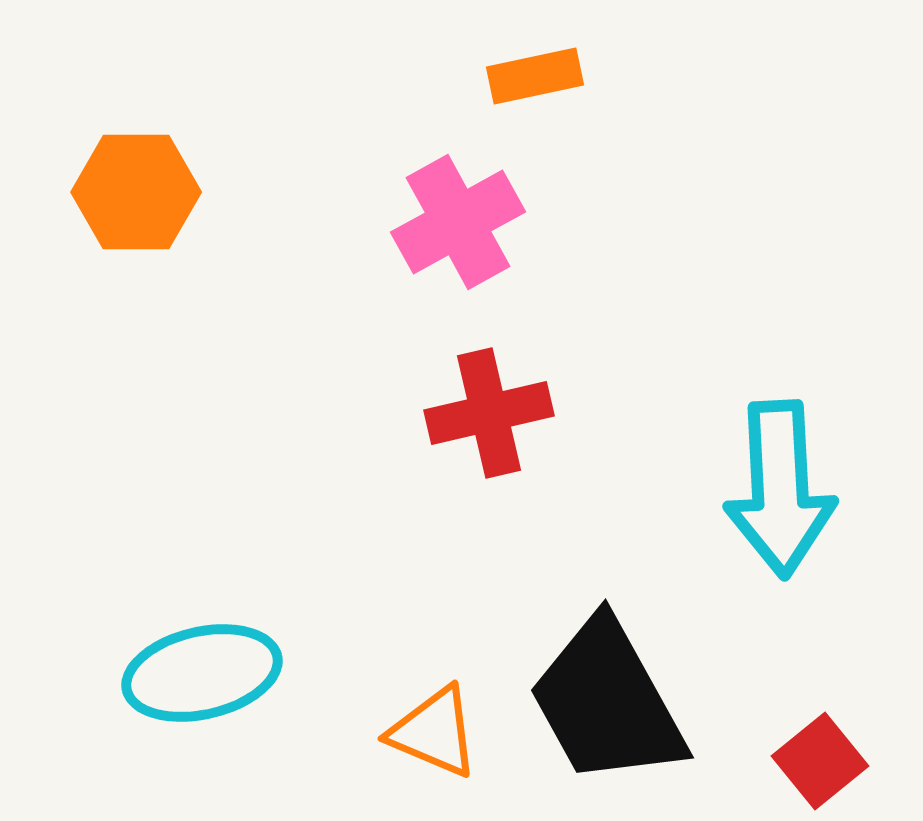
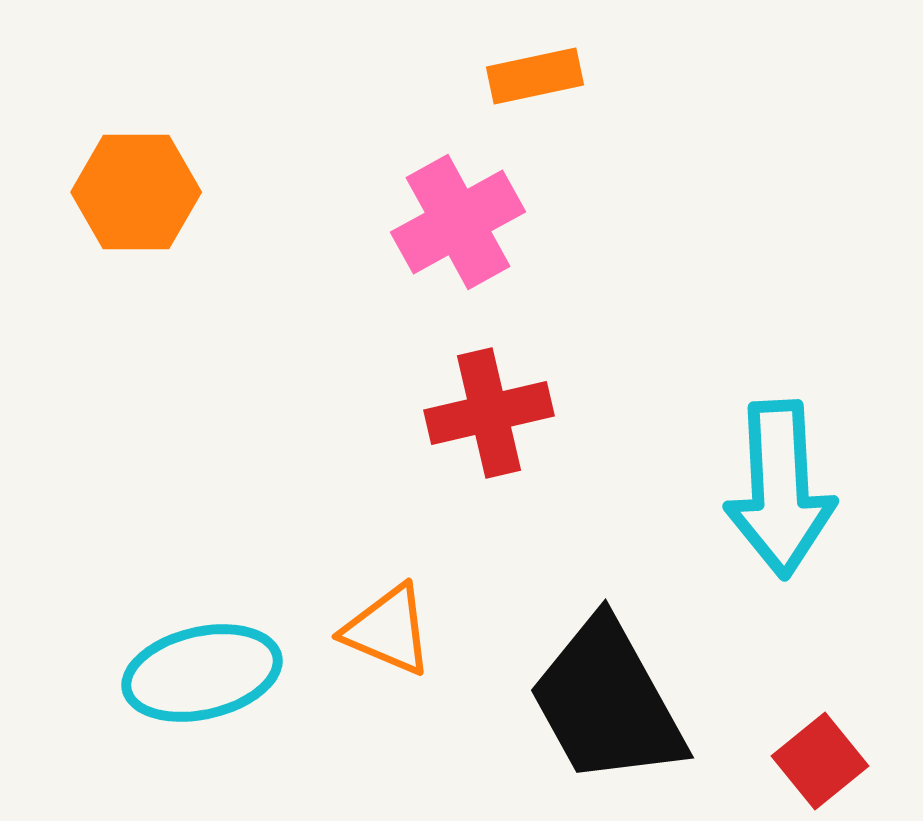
orange triangle: moved 46 px left, 102 px up
